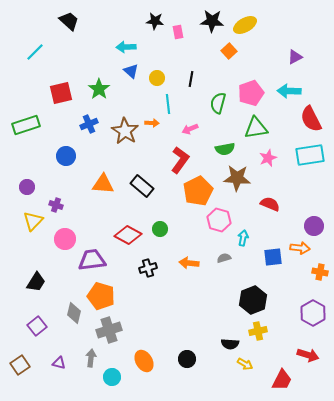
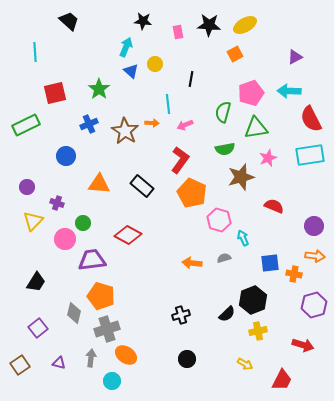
black star at (155, 21): moved 12 px left
black star at (212, 21): moved 3 px left, 4 px down
cyan arrow at (126, 47): rotated 114 degrees clockwise
orange square at (229, 51): moved 6 px right, 3 px down; rotated 14 degrees clockwise
cyan line at (35, 52): rotated 48 degrees counterclockwise
yellow circle at (157, 78): moved 2 px left, 14 px up
red square at (61, 93): moved 6 px left
green semicircle at (218, 103): moved 5 px right, 9 px down
green rectangle at (26, 125): rotated 8 degrees counterclockwise
pink arrow at (190, 129): moved 5 px left, 4 px up
brown star at (237, 178): moved 4 px right, 1 px up; rotated 20 degrees counterclockwise
orange triangle at (103, 184): moved 4 px left
orange pentagon at (198, 191): moved 6 px left, 2 px down; rotated 20 degrees counterclockwise
red semicircle at (270, 204): moved 4 px right, 2 px down
purple cross at (56, 205): moved 1 px right, 2 px up
green circle at (160, 229): moved 77 px left, 6 px up
cyan arrow at (243, 238): rotated 35 degrees counterclockwise
orange arrow at (300, 248): moved 15 px right, 8 px down
blue square at (273, 257): moved 3 px left, 6 px down
orange arrow at (189, 263): moved 3 px right
black cross at (148, 268): moved 33 px right, 47 px down
orange cross at (320, 272): moved 26 px left, 2 px down
purple hexagon at (313, 313): moved 1 px right, 8 px up; rotated 15 degrees clockwise
purple square at (37, 326): moved 1 px right, 2 px down
gray cross at (109, 330): moved 2 px left, 1 px up
black semicircle at (230, 344): moved 3 px left, 30 px up; rotated 48 degrees counterclockwise
red arrow at (308, 355): moved 5 px left, 10 px up
orange ellipse at (144, 361): moved 18 px left, 6 px up; rotated 25 degrees counterclockwise
cyan circle at (112, 377): moved 4 px down
